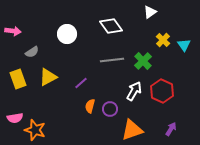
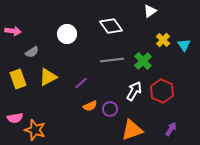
white triangle: moved 1 px up
orange semicircle: rotated 128 degrees counterclockwise
